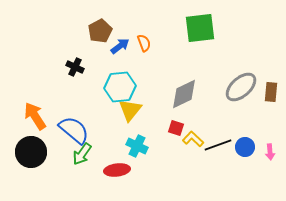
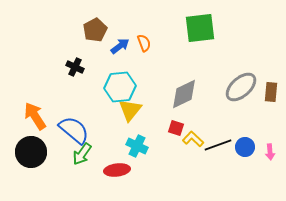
brown pentagon: moved 5 px left, 1 px up
